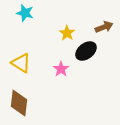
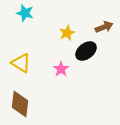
yellow star: rotated 14 degrees clockwise
brown diamond: moved 1 px right, 1 px down
